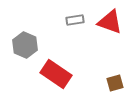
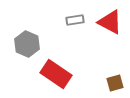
red triangle: rotated 8 degrees clockwise
gray hexagon: moved 2 px right, 1 px up
